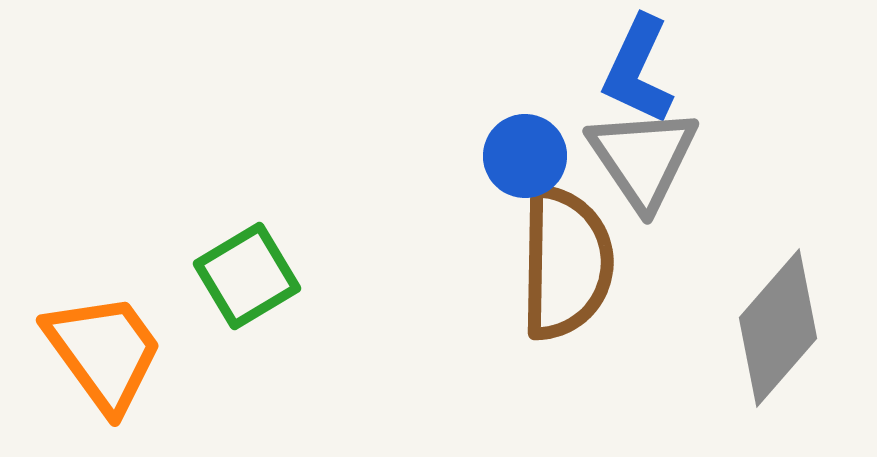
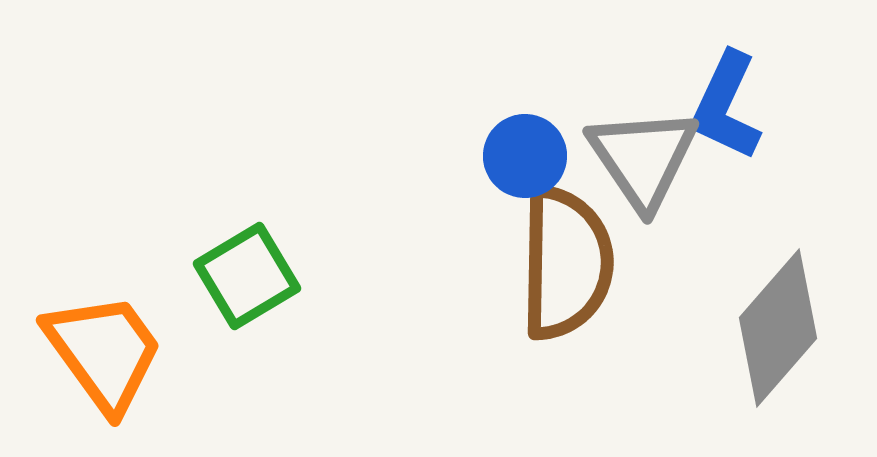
blue L-shape: moved 88 px right, 36 px down
